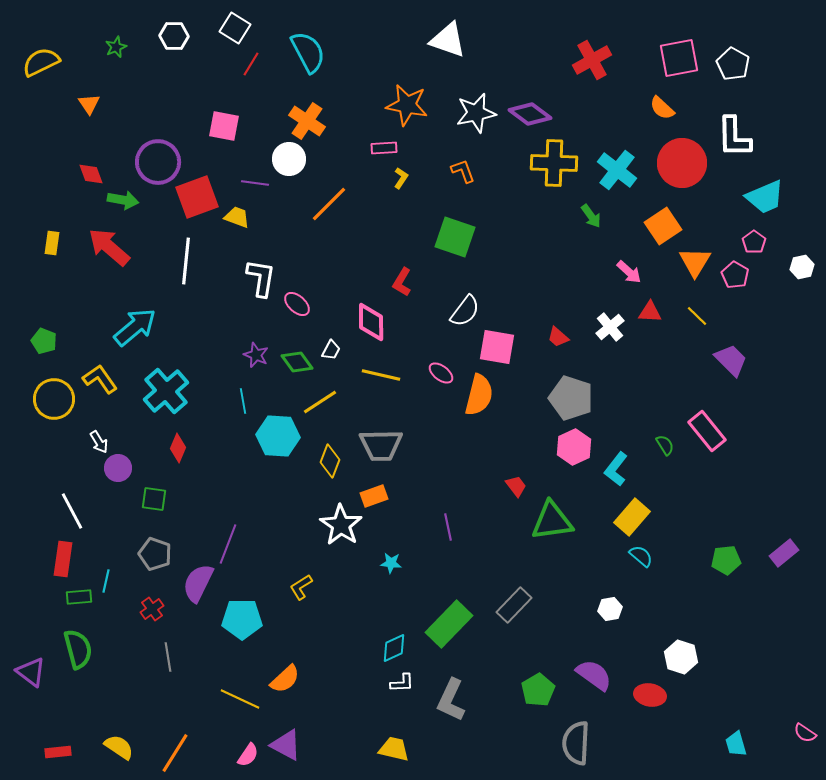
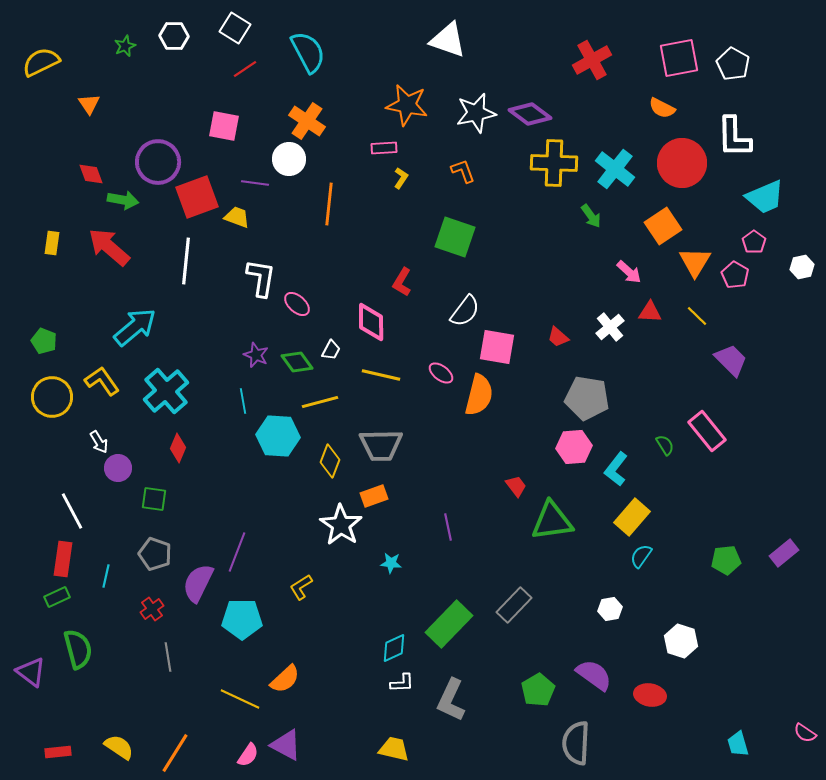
green star at (116, 47): moved 9 px right, 1 px up
red line at (251, 64): moved 6 px left, 5 px down; rotated 25 degrees clockwise
orange semicircle at (662, 108): rotated 16 degrees counterclockwise
cyan cross at (617, 170): moved 2 px left, 1 px up
orange line at (329, 204): rotated 39 degrees counterclockwise
yellow L-shape at (100, 379): moved 2 px right, 2 px down
gray pentagon at (571, 398): moved 16 px right; rotated 9 degrees counterclockwise
yellow circle at (54, 399): moved 2 px left, 2 px up
yellow line at (320, 402): rotated 18 degrees clockwise
pink hexagon at (574, 447): rotated 20 degrees clockwise
purple line at (228, 544): moved 9 px right, 8 px down
cyan semicircle at (641, 556): rotated 95 degrees counterclockwise
cyan line at (106, 581): moved 5 px up
green rectangle at (79, 597): moved 22 px left; rotated 20 degrees counterclockwise
white hexagon at (681, 657): moved 16 px up
cyan trapezoid at (736, 744): moved 2 px right
